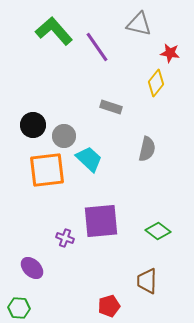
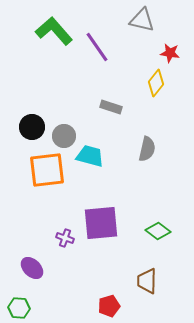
gray triangle: moved 3 px right, 4 px up
black circle: moved 1 px left, 2 px down
cyan trapezoid: moved 1 px right, 3 px up; rotated 28 degrees counterclockwise
purple square: moved 2 px down
